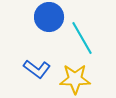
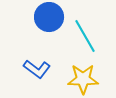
cyan line: moved 3 px right, 2 px up
yellow star: moved 8 px right
